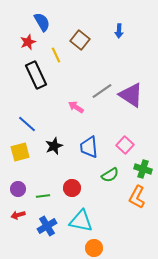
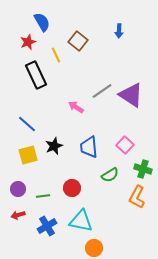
brown square: moved 2 px left, 1 px down
yellow square: moved 8 px right, 3 px down
